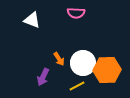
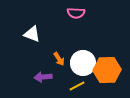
white triangle: moved 14 px down
purple arrow: rotated 60 degrees clockwise
